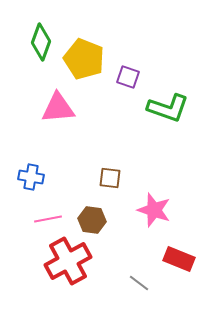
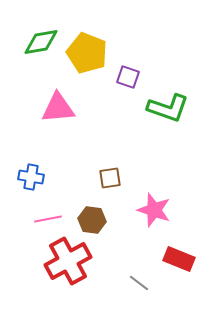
green diamond: rotated 60 degrees clockwise
yellow pentagon: moved 3 px right, 6 px up
brown square: rotated 15 degrees counterclockwise
